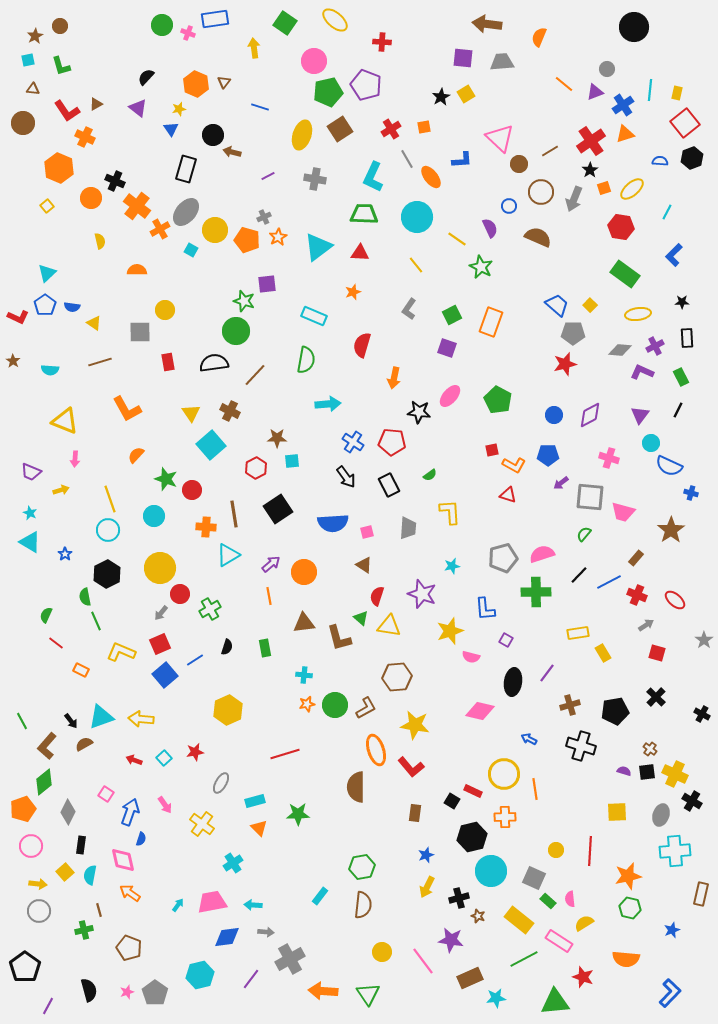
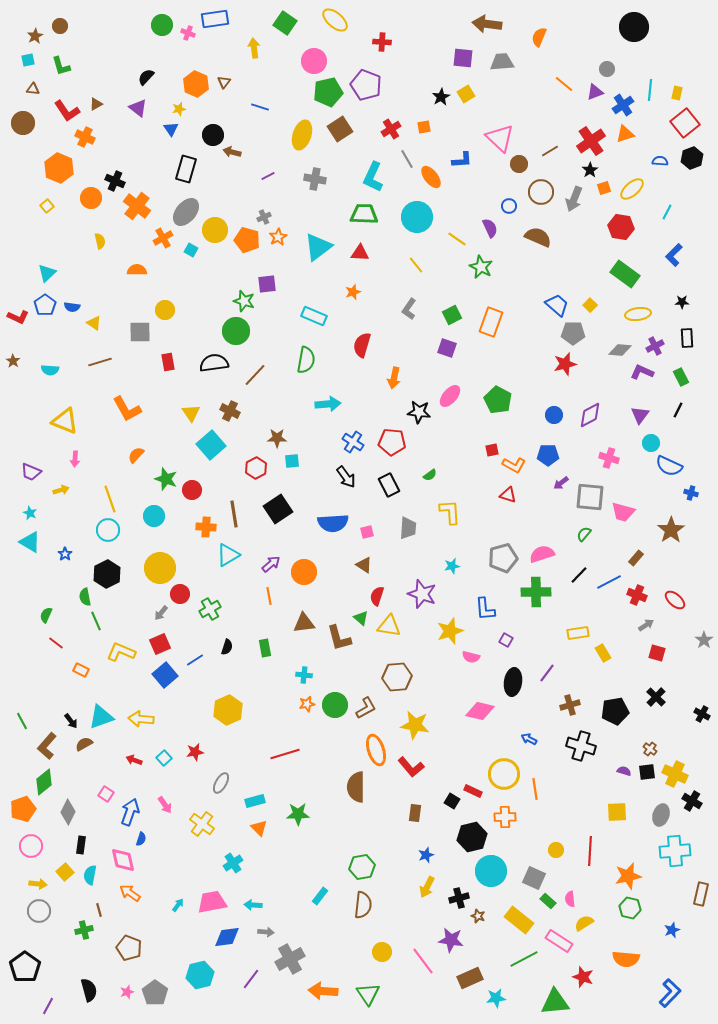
orange cross at (160, 229): moved 3 px right, 9 px down
